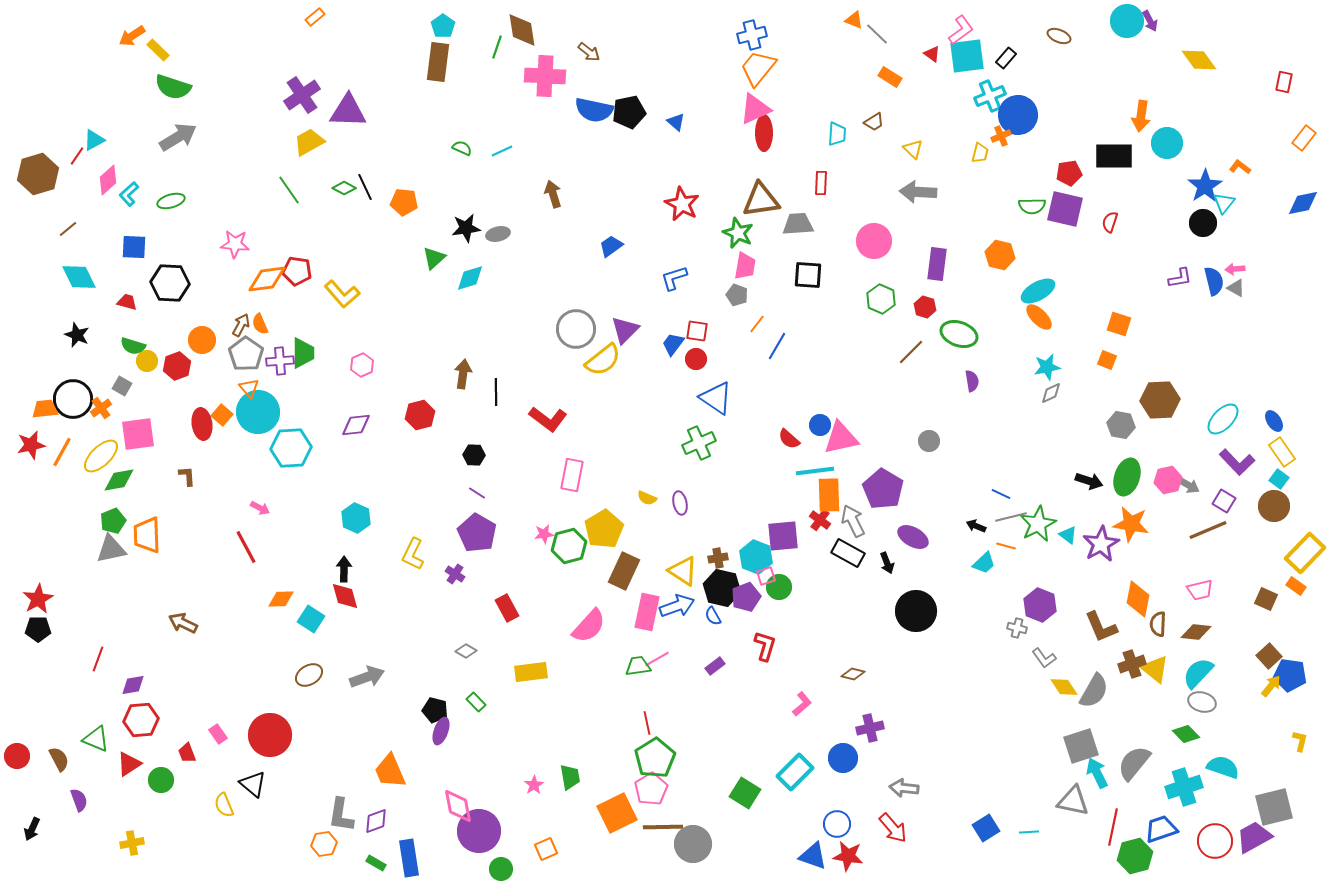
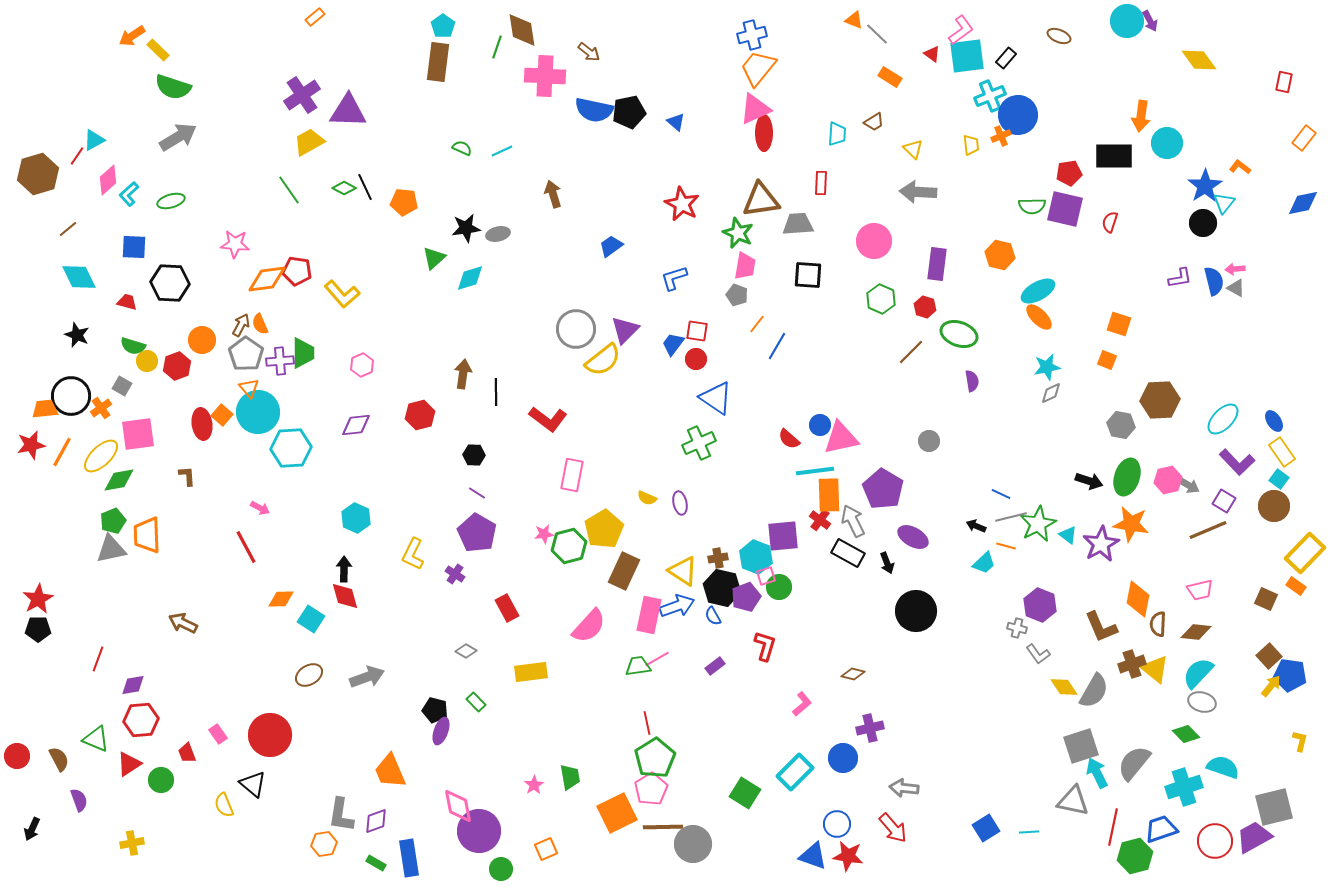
yellow trapezoid at (980, 153): moved 9 px left, 8 px up; rotated 20 degrees counterclockwise
black circle at (73, 399): moved 2 px left, 3 px up
pink rectangle at (647, 612): moved 2 px right, 3 px down
gray L-shape at (1044, 658): moved 6 px left, 4 px up
